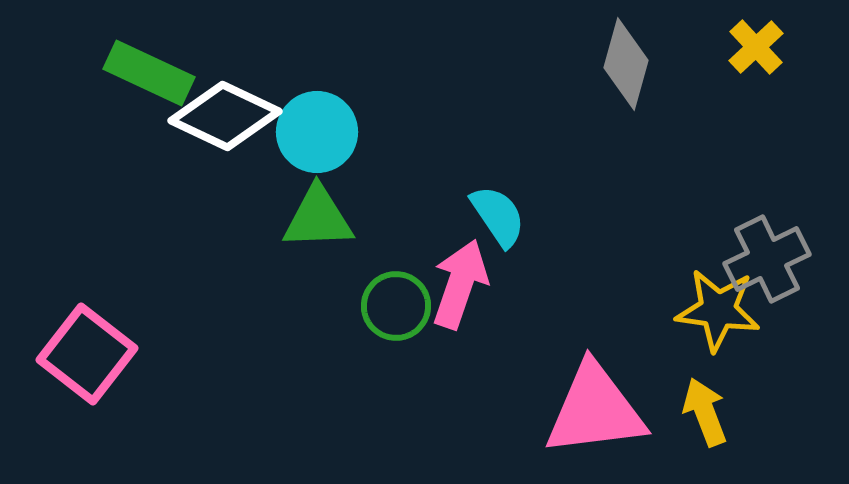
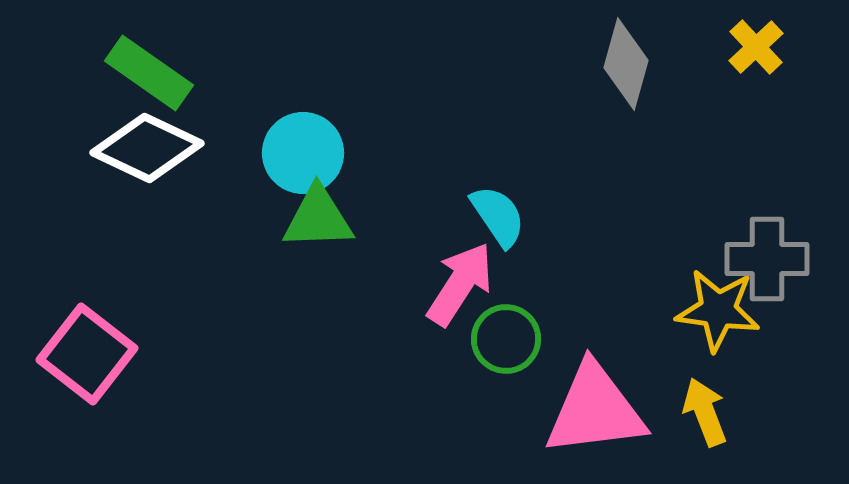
green rectangle: rotated 10 degrees clockwise
white diamond: moved 78 px left, 32 px down
cyan circle: moved 14 px left, 21 px down
gray cross: rotated 26 degrees clockwise
pink arrow: rotated 14 degrees clockwise
green circle: moved 110 px right, 33 px down
